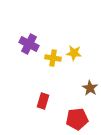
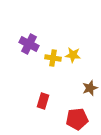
yellow star: moved 1 px left, 2 px down
brown star: rotated 21 degrees clockwise
